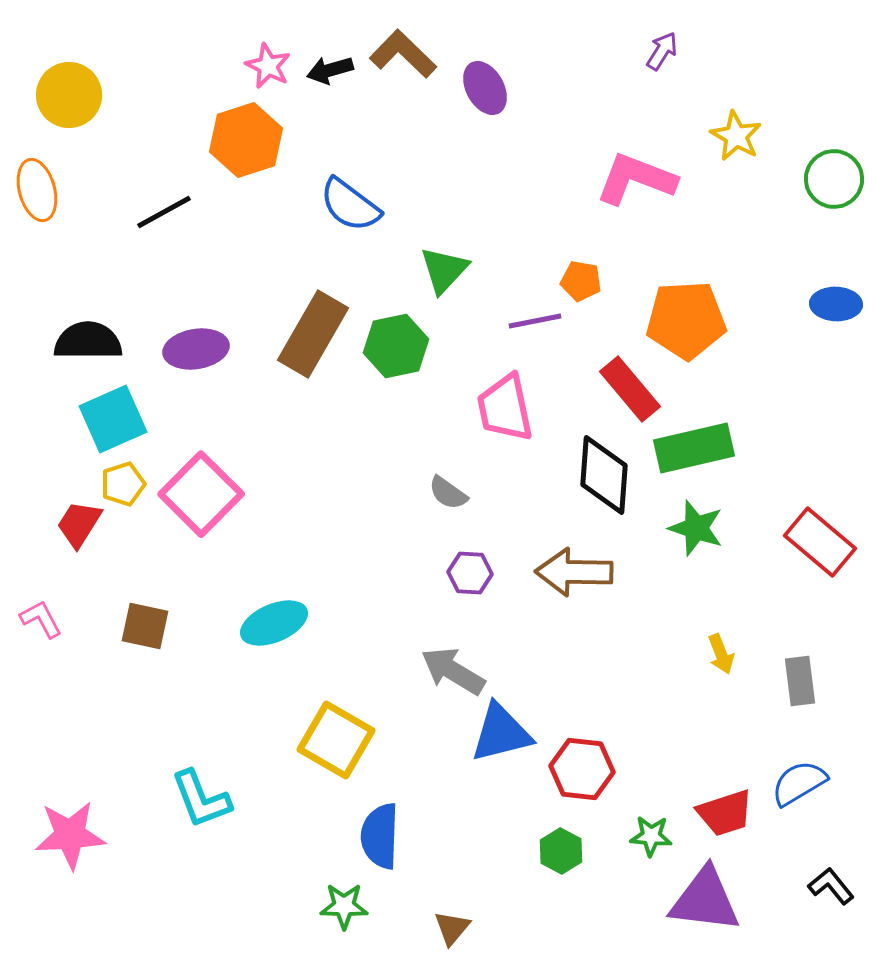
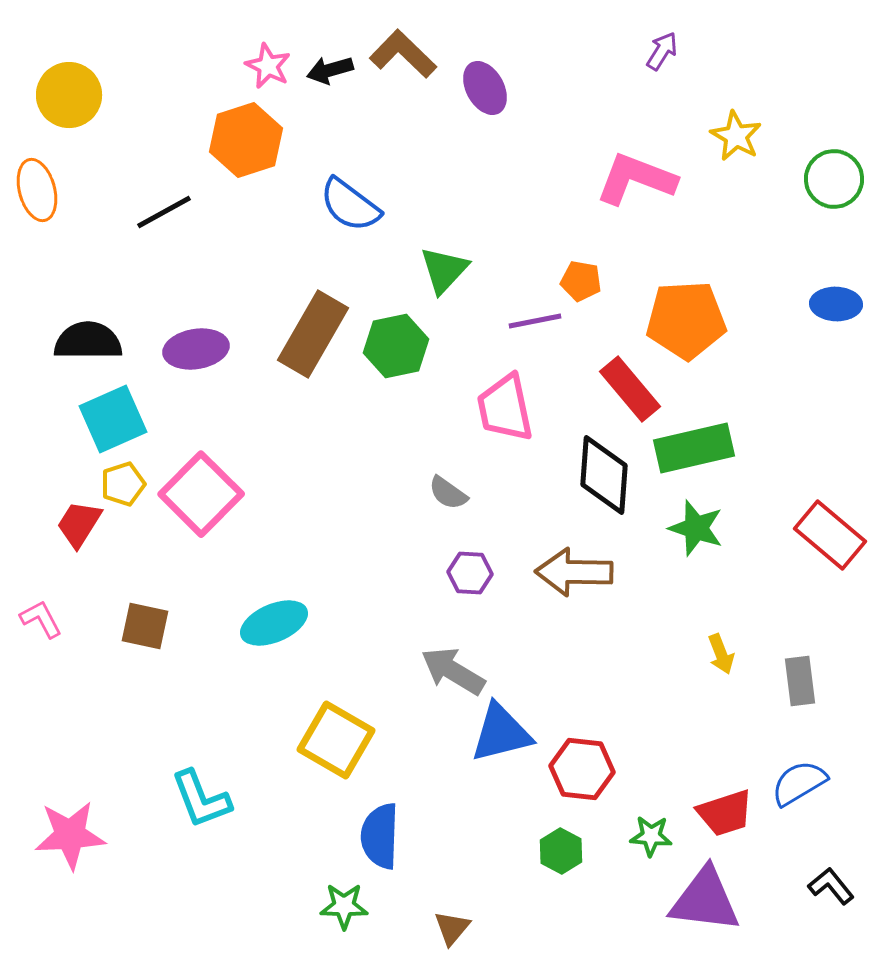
red rectangle at (820, 542): moved 10 px right, 7 px up
